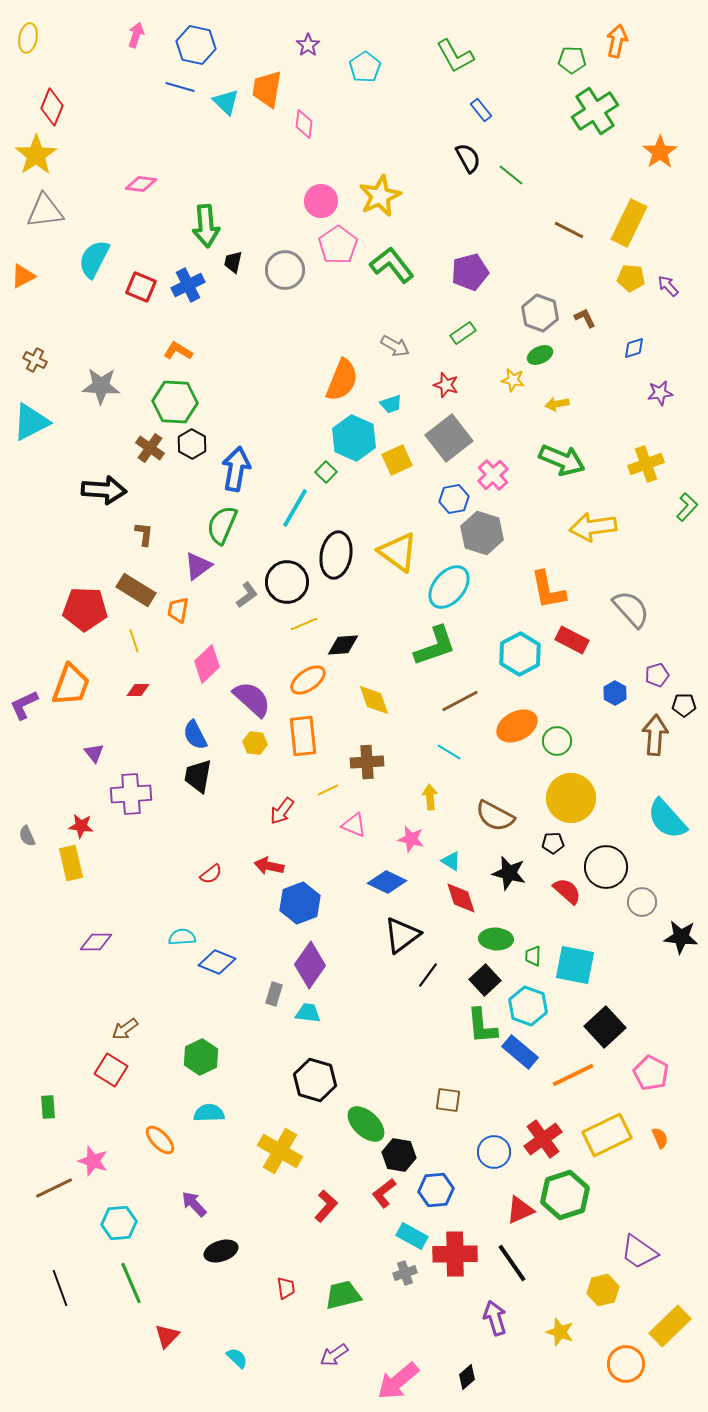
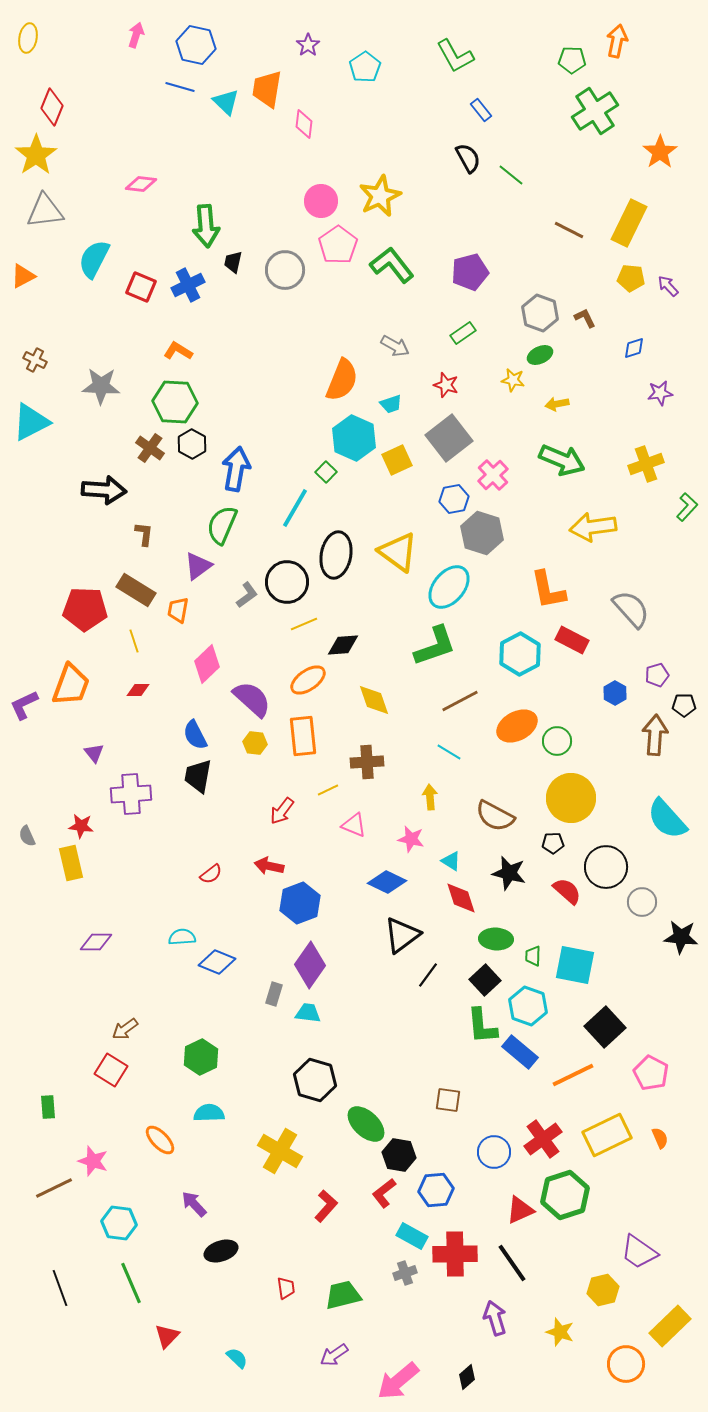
cyan hexagon at (119, 1223): rotated 12 degrees clockwise
